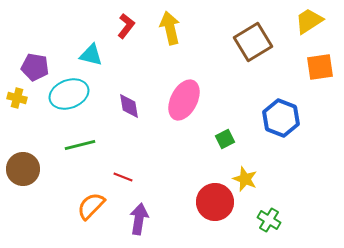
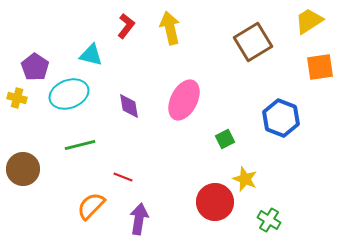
purple pentagon: rotated 24 degrees clockwise
